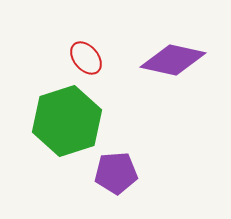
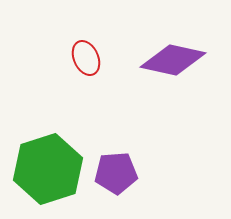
red ellipse: rotated 16 degrees clockwise
green hexagon: moved 19 px left, 48 px down
